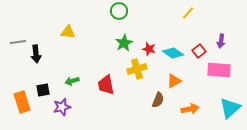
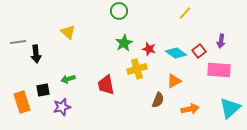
yellow line: moved 3 px left
yellow triangle: rotated 35 degrees clockwise
cyan diamond: moved 3 px right
green arrow: moved 4 px left, 2 px up
